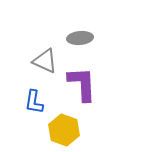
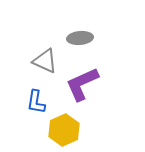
purple L-shape: rotated 111 degrees counterclockwise
blue L-shape: moved 2 px right
yellow hexagon: rotated 16 degrees clockwise
